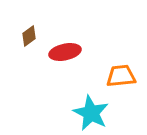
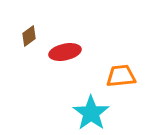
cyan star: rotated 9 degrees clockwise
